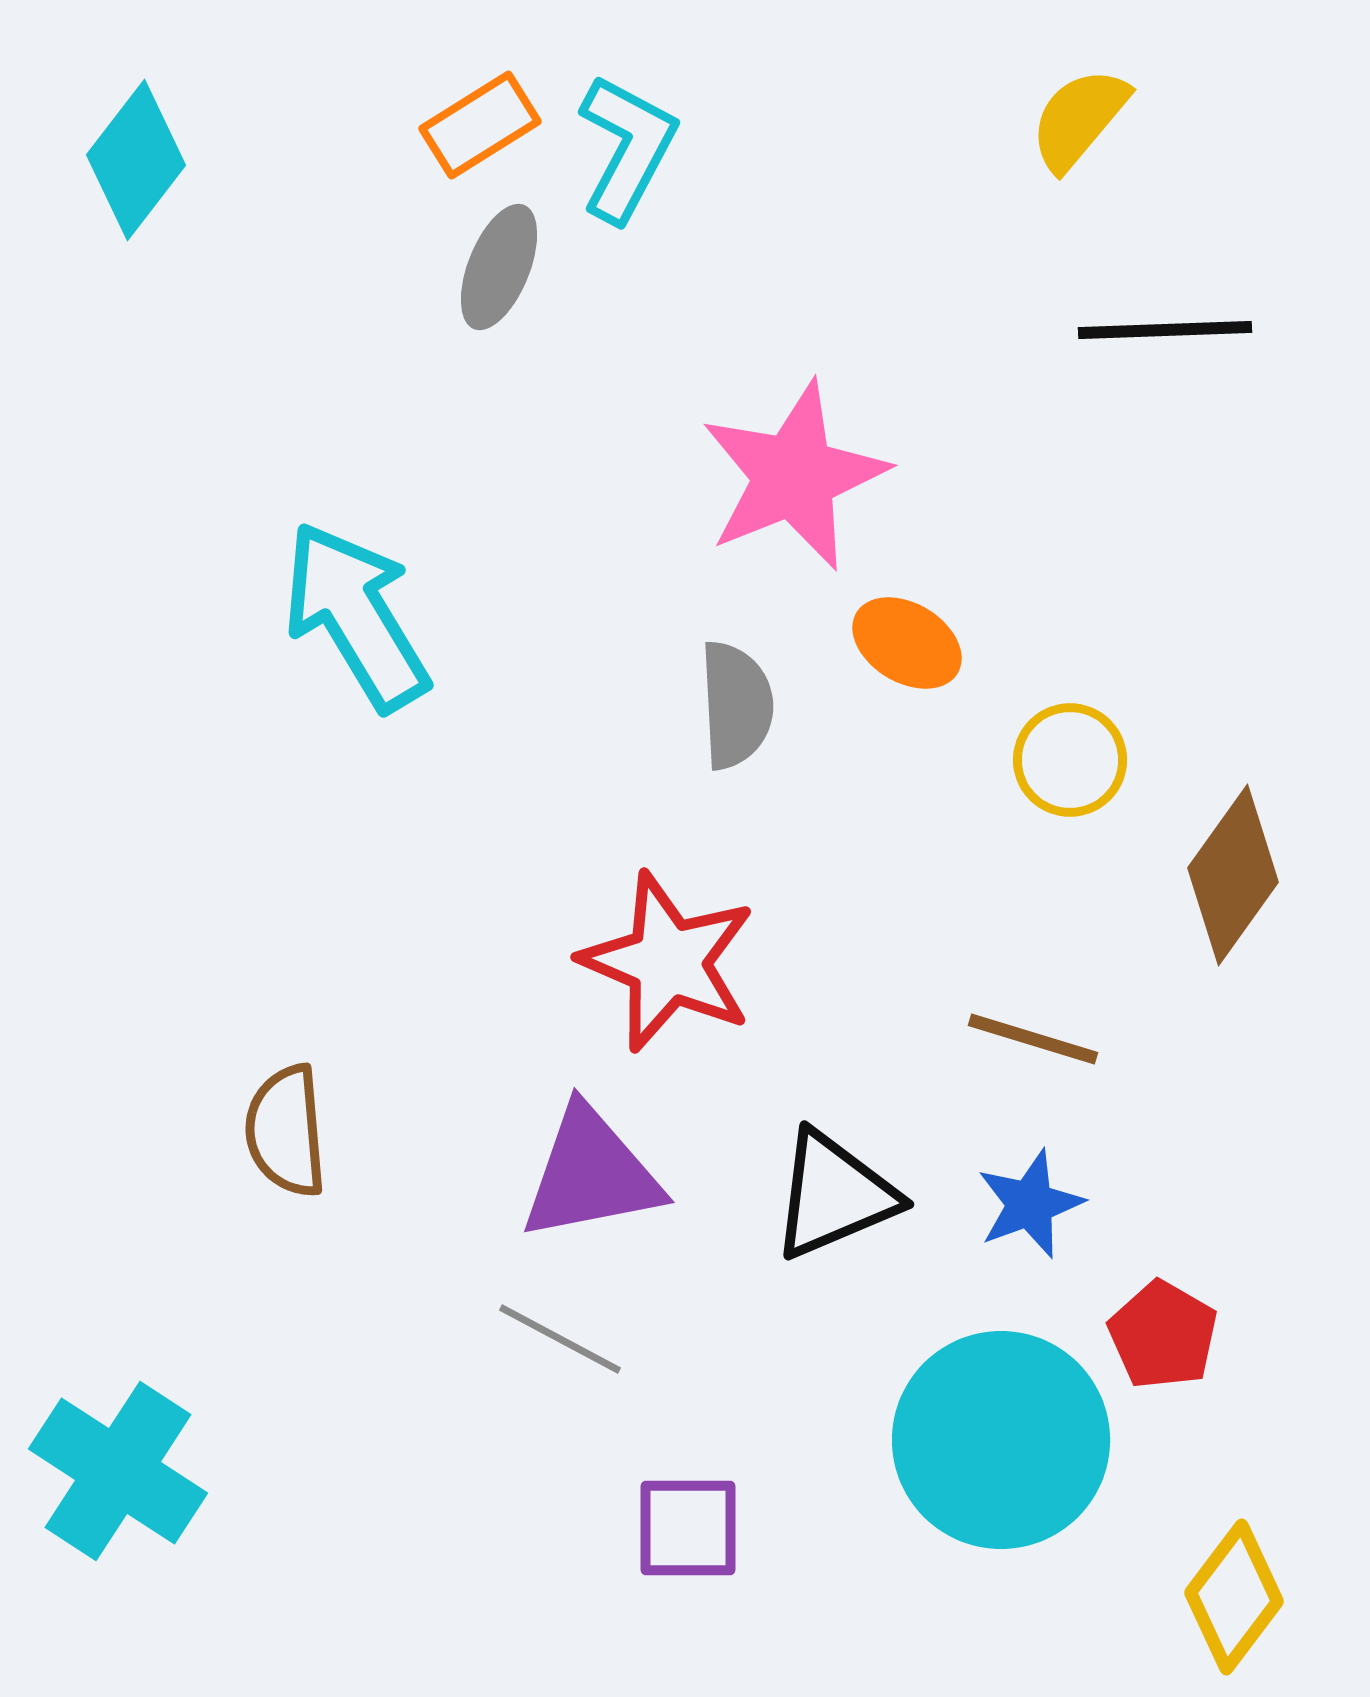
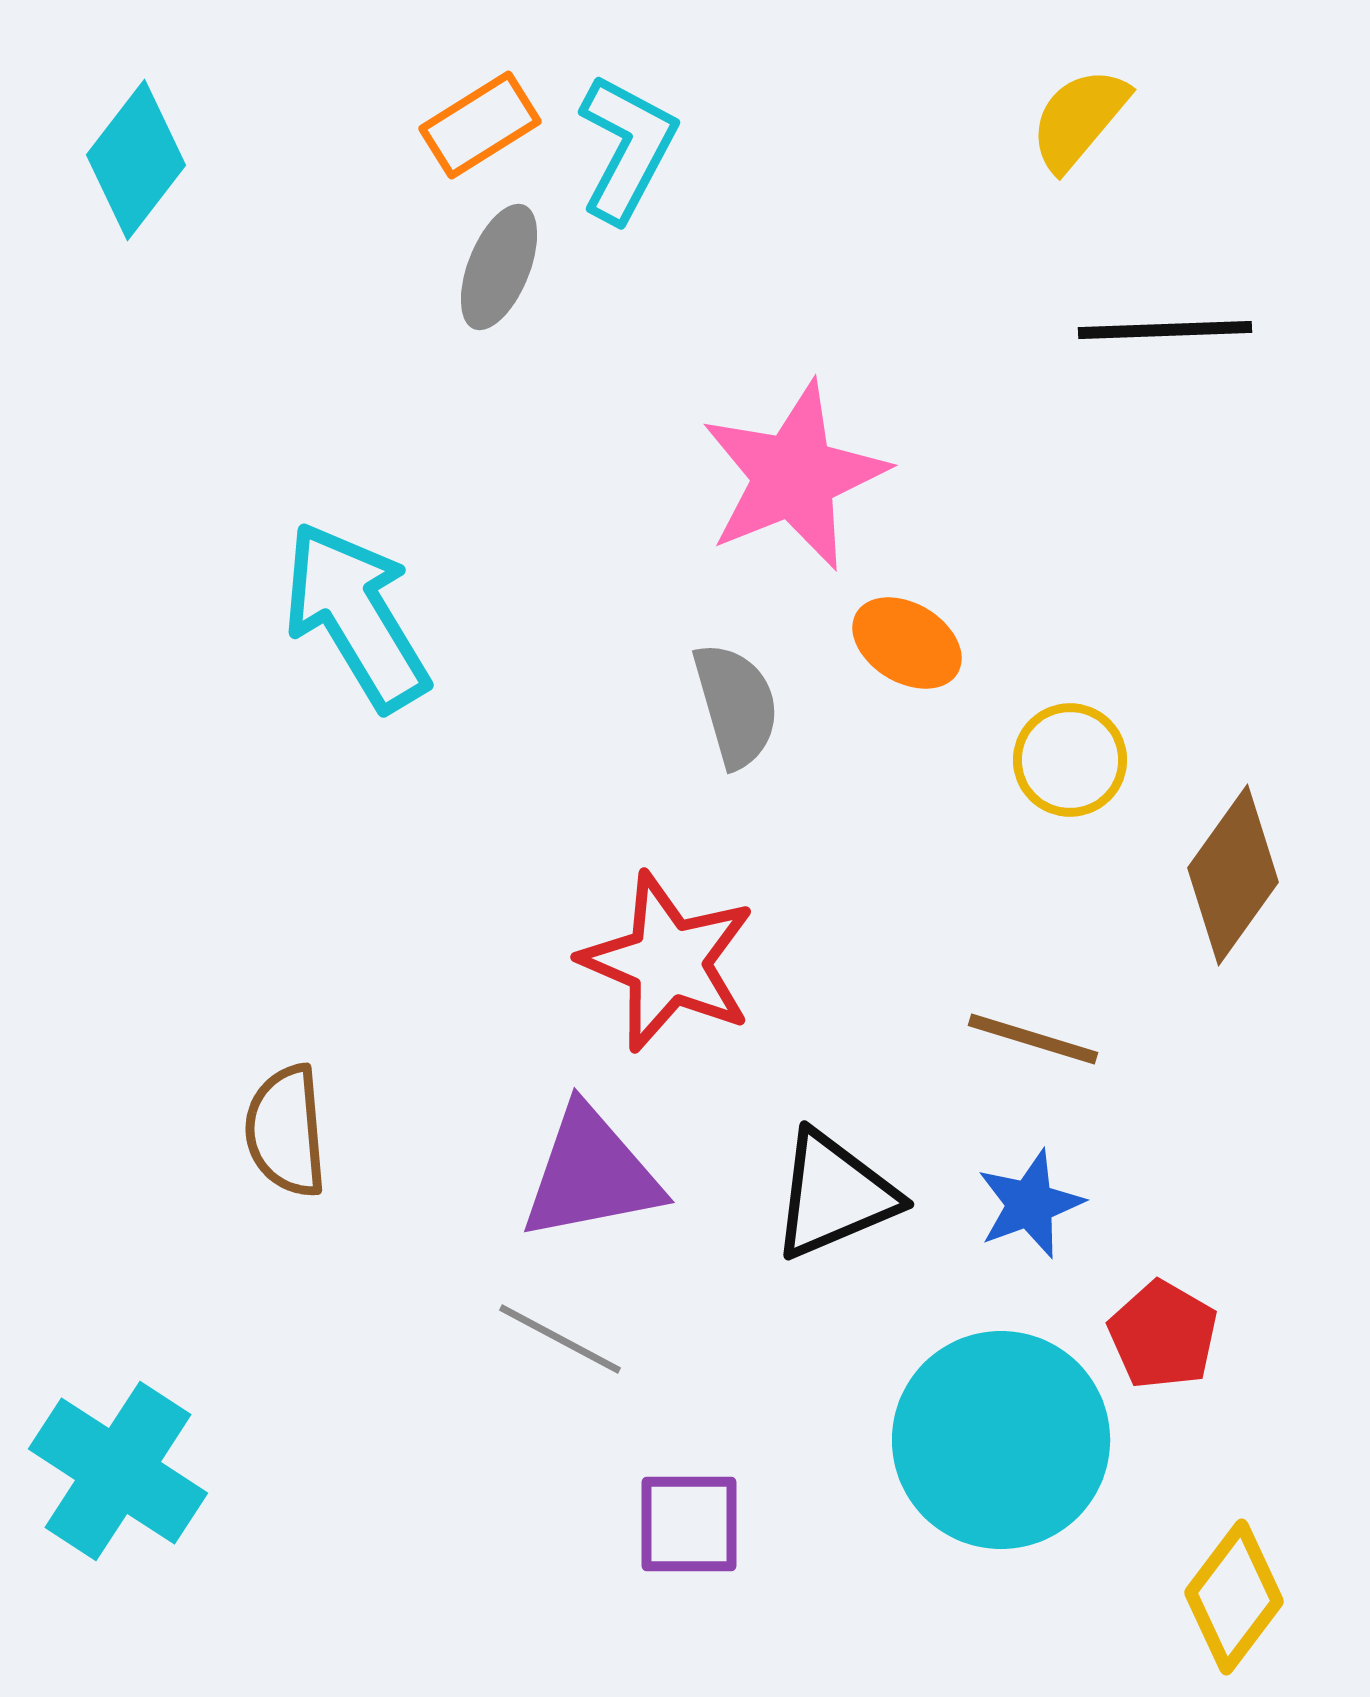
gray semicircle: rotated 13 degrees counterclockwise
purple square: moved 1 px right, 4 px up
